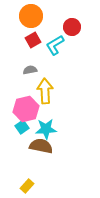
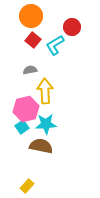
red square: rotated 21 degrees counterclockwise
cyan star: moved 5 px up
